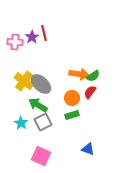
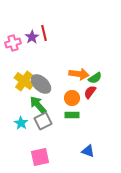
pink cross: moved 2 px left, 1 px down; rotated 21 degrees counterclockwise
green semicircle: moved 2 px right, 2 px down
green arrow: rotated 18 degrees clockwise
green rectangle: rotated 16 degrees clockwise
gray square: moved 1 px up
blue triangle: moved 2 px down
pink square: moved 1 px left, 1 px down; rotated 36 degrees counterclockwise
